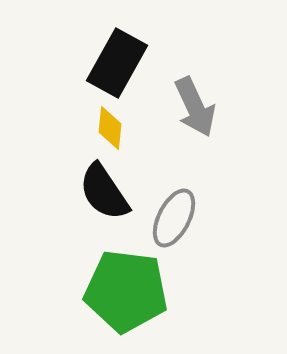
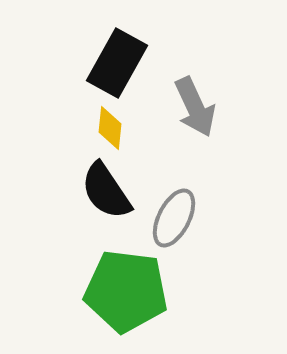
black semicircle: moved 2 px right, 1 px up
